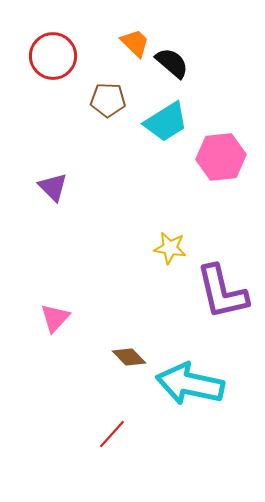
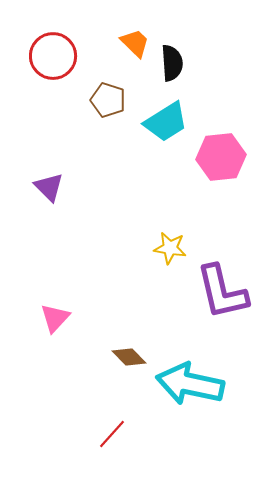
black semicircle: rotated 45 degrees clockwise
brown pentagon: rotated 16 degrees clockwise
purple triangle: moved 4 px left
